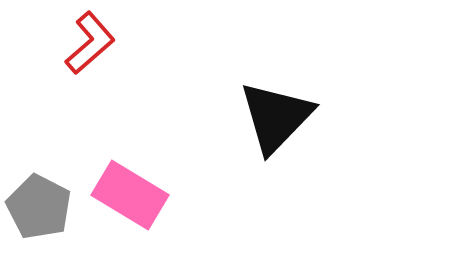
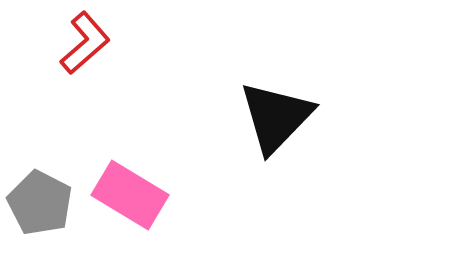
red L-shape: moved 5 px left
gray pentagon: moved 1 px right, 4 px up
